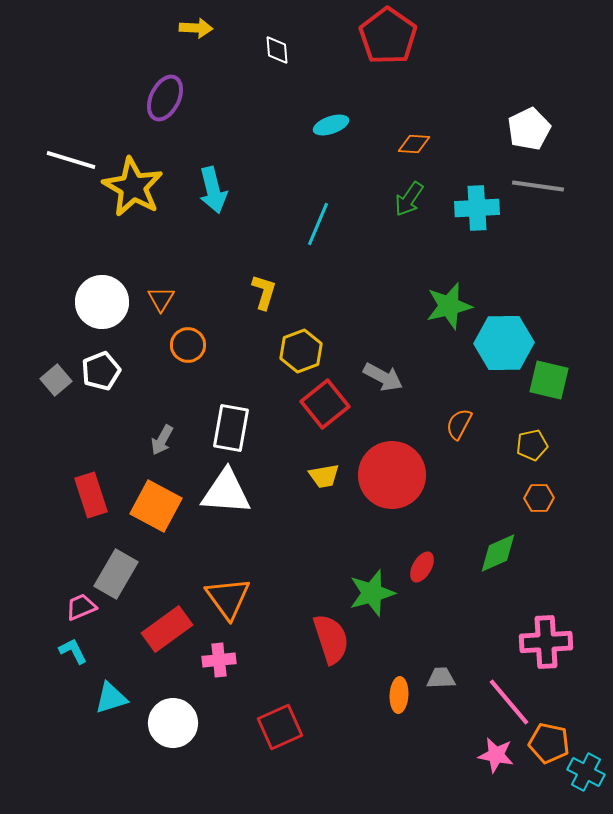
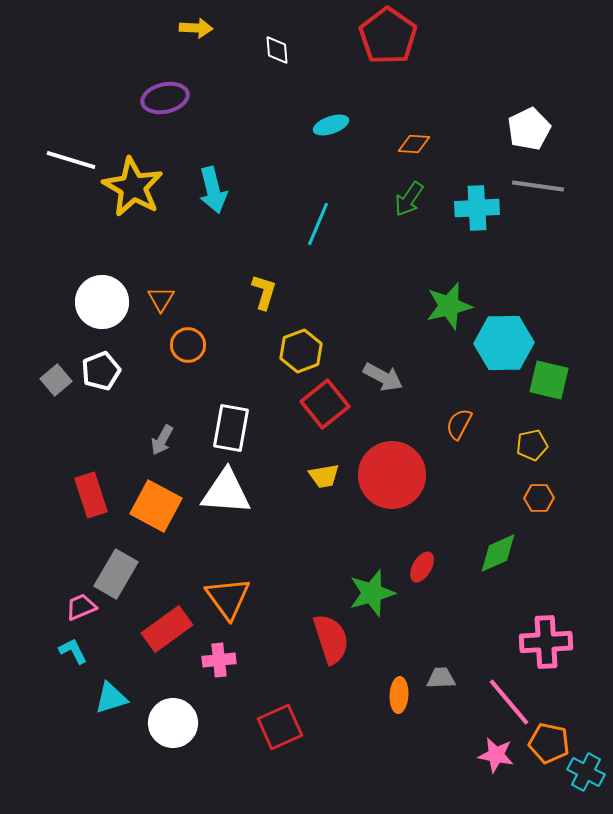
purple ellipse at (165, 98): rotated 51 degrees clockwise
